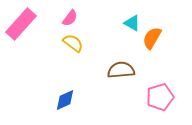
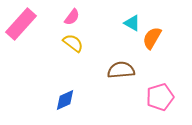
pink semicircle: moved 2 px right, 1 px up
